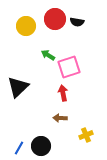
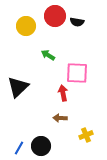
red circle: moved 3 px up
pink square: moved 8 px right, 6 px down; rotated 20 degrees clockwise
